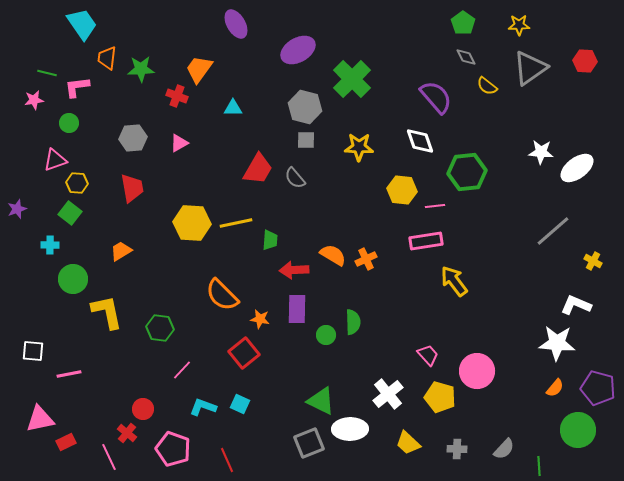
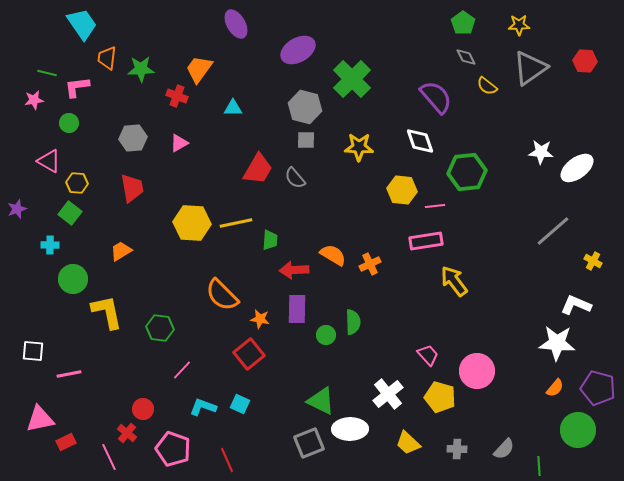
pink triangle at (55, 160): moved 6 px left, 1 px down; rotated 50 degrees clockwise
orange cross at (366, 259): moved 4 px right, 5 px down
red square at (244, 353): moved 5 px right, 1 px down
